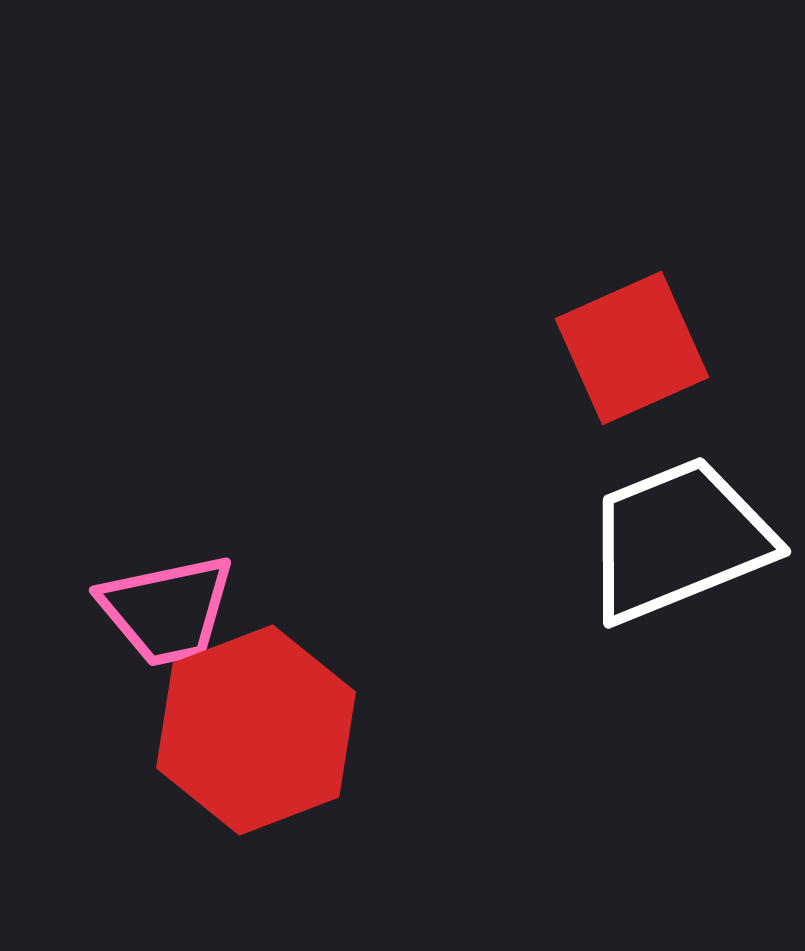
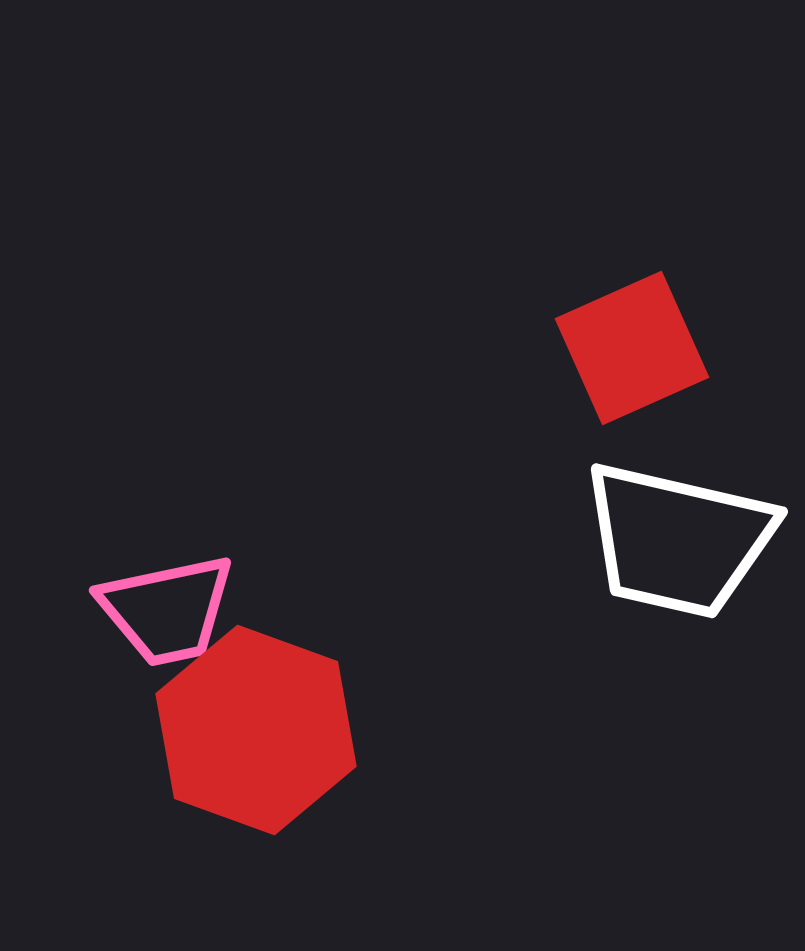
white trapezoid: rotated 145 degrees counterclockwise
red hexagon: rotated 19 degrees counterclockwise
